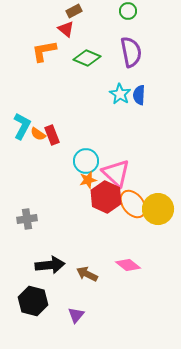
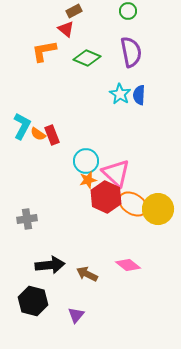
orange ellipse: rotated 20 degrees counterclockwise
